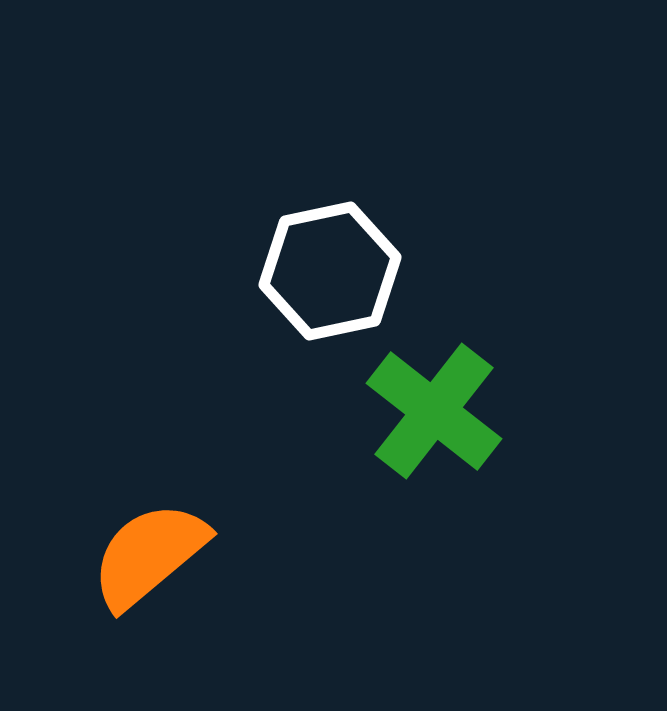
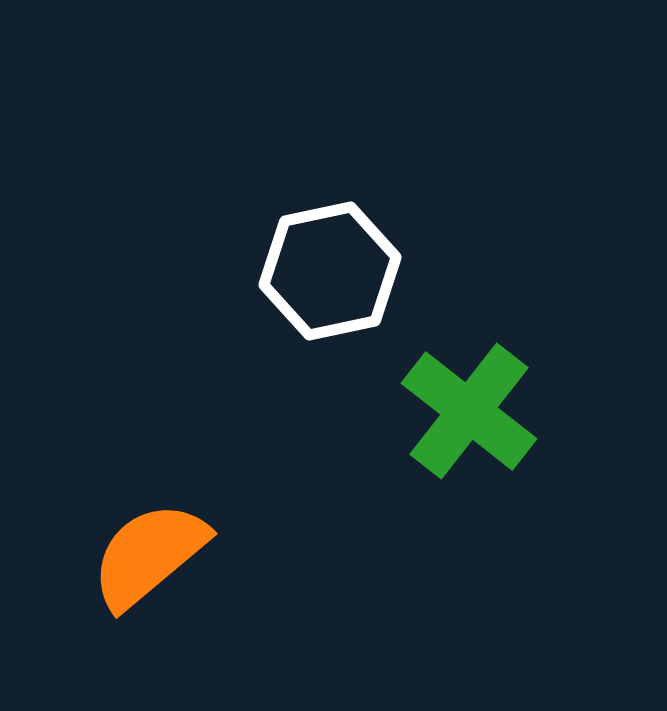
green cross: moved 35 px right
